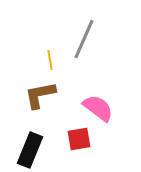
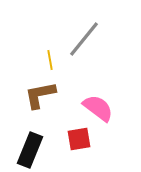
gray line: rotated 15 degrees clockwise
